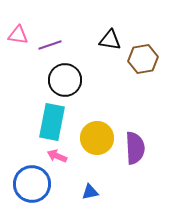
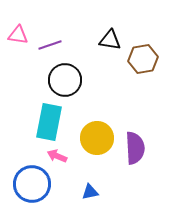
cyan rectangle: moved 3 px left
